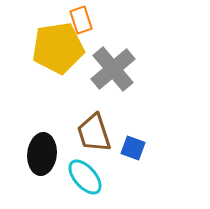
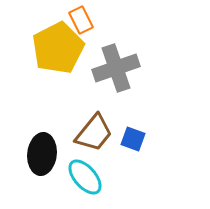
orange rectangle: rotated 8 degrees counterclockwise
yellow pentagon: rotated 18 degrees counterclockwise
gray cross: moved 3 px right, 1 px up; rotated 21 degrees clockwise
brown trapezoid: rotated 123 degrees counterclockwise
blue square: moved 9 px up
